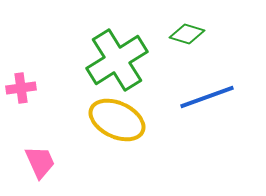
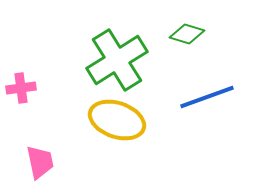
yellow ellipse: rotated 6 degrees counterclockwise
pink trapezoid: rotated 12 degrees clockwise
